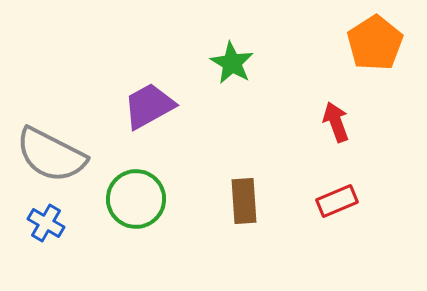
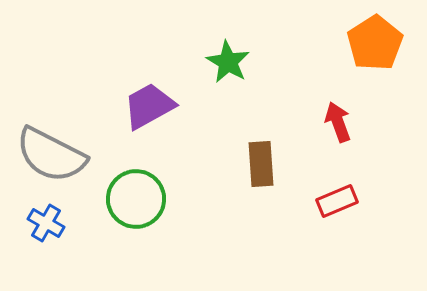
green star: moved 4 px left, 1 px up
red arrow: moved 2 px right
brown rectangle: moved 17 px right, 37 px up
